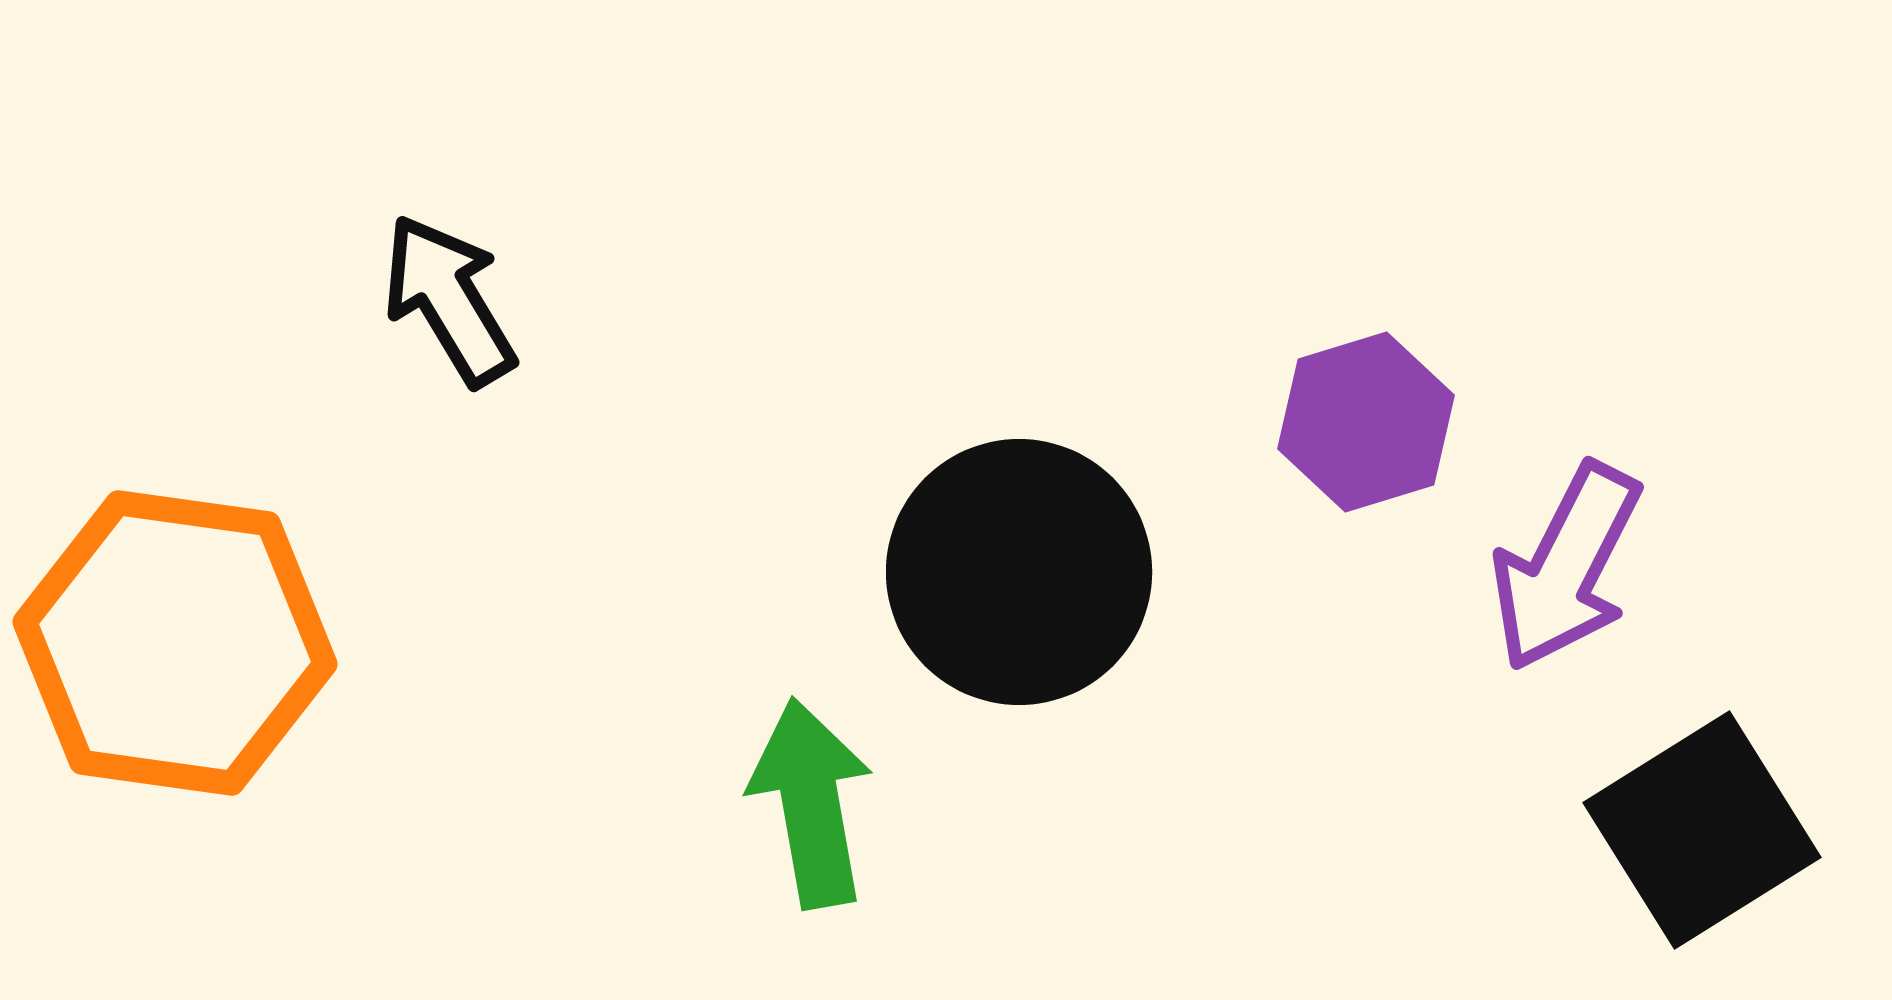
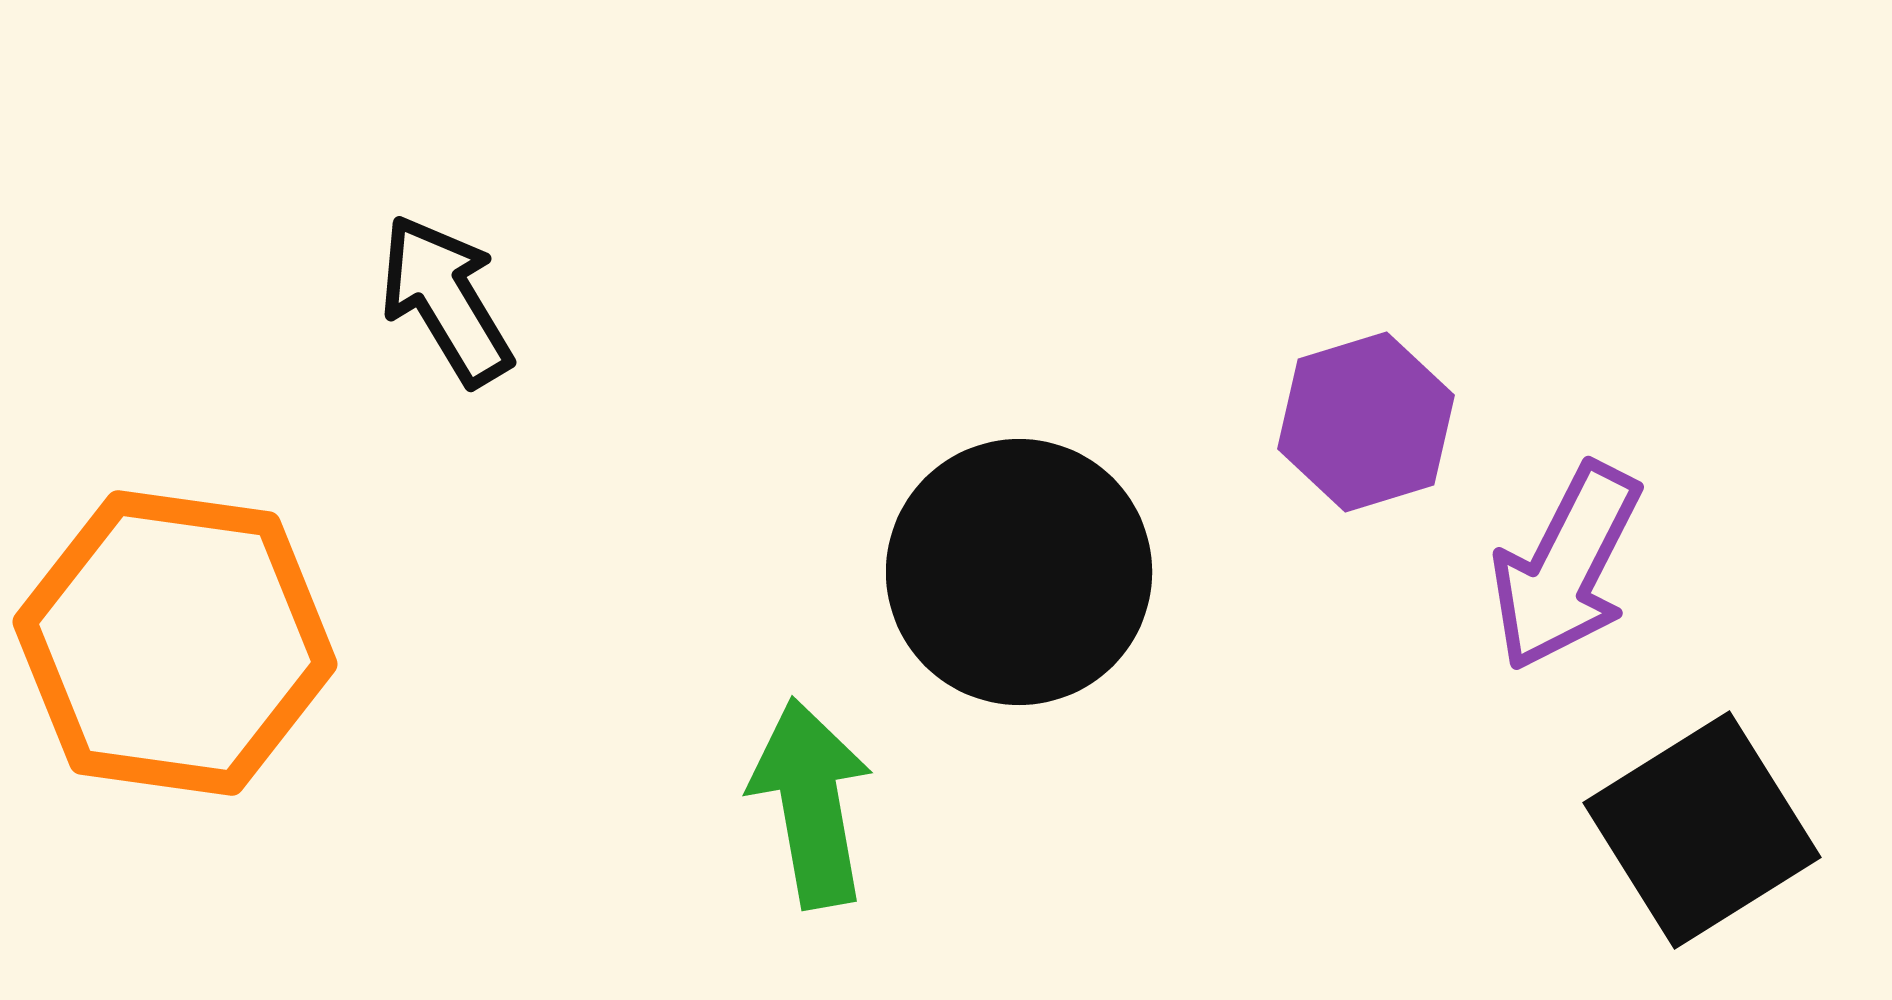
black arrow: moved 3 px left
